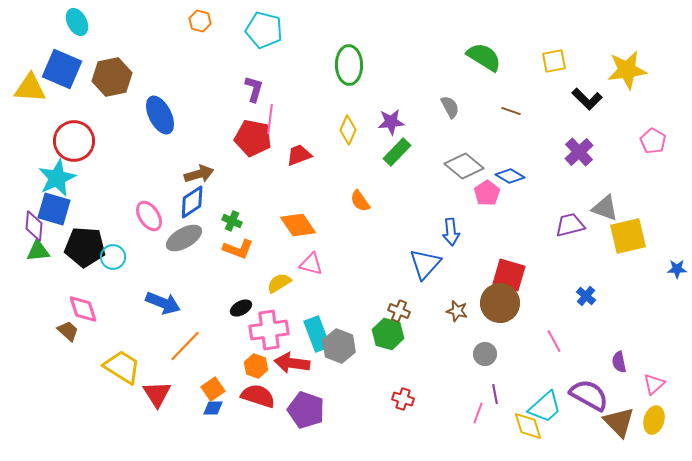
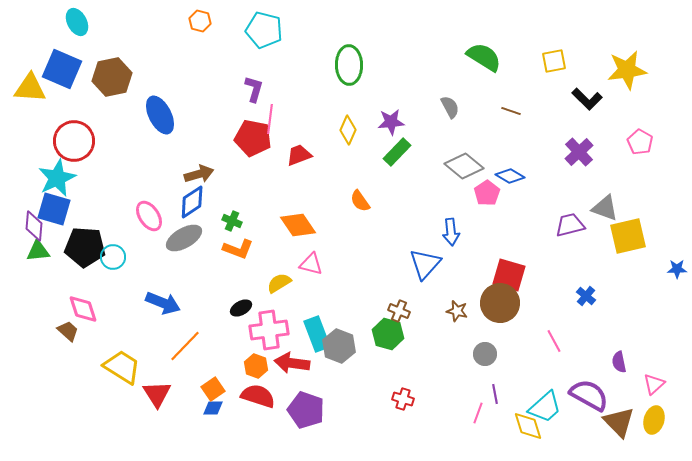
pink pentagon at (653, 141): moved 13 px left, 1 px down
